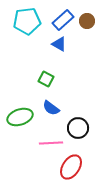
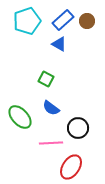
cyan pentagon: rotated 12 degrees counterclockwise
green ellipse: rotated 65 degrees clockwise
